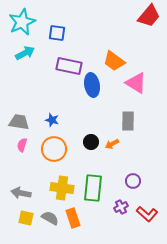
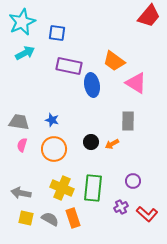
yellow cross: rotated 15 degrees clockwise
gray semicircle: moved 1 px down
